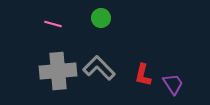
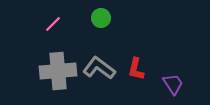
pink line: rotated 60 degrees counterclockwise
gray L-shape: rotated 8 degrees counterclockwise
red L-shape: moved 7 px left, 6 px up
